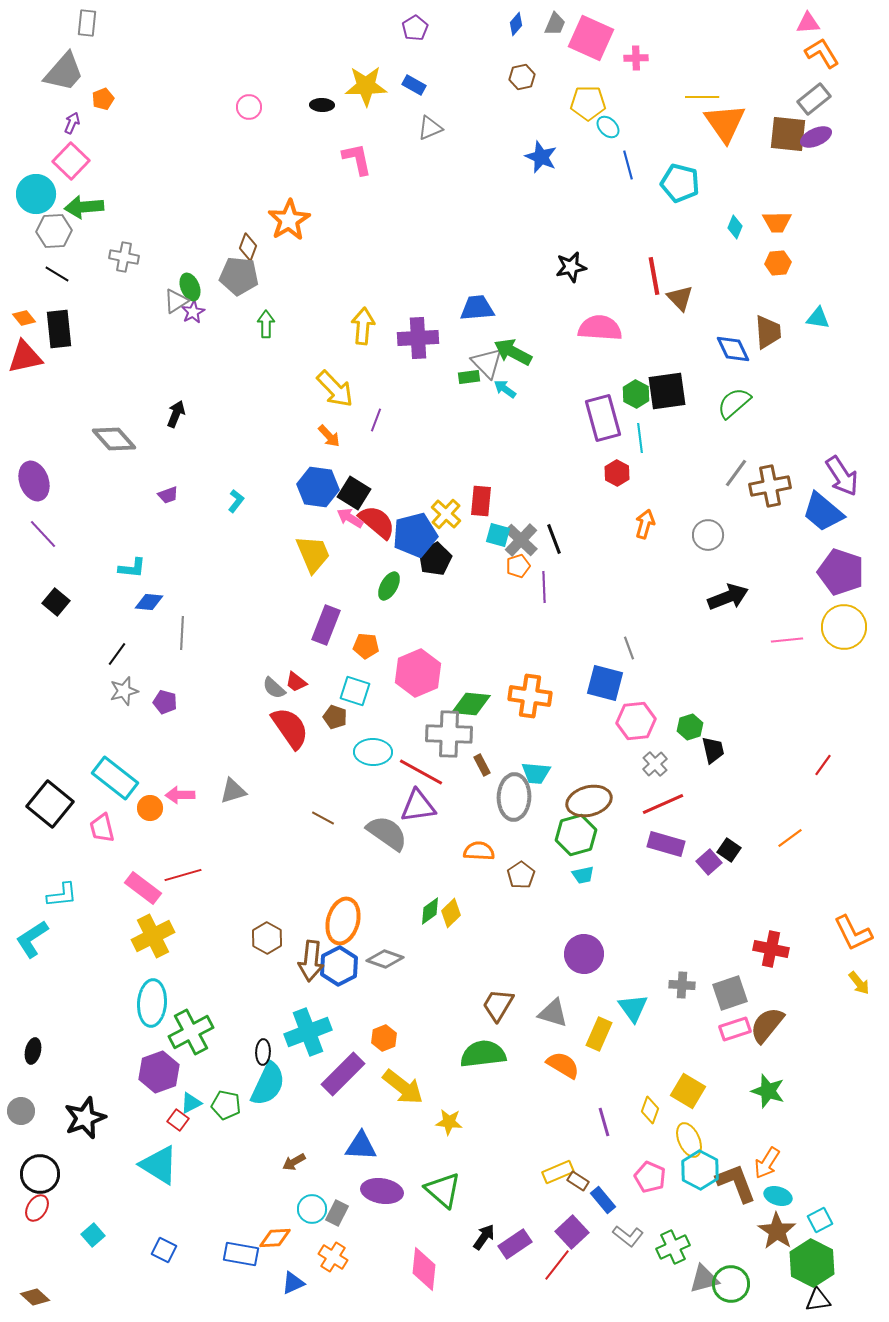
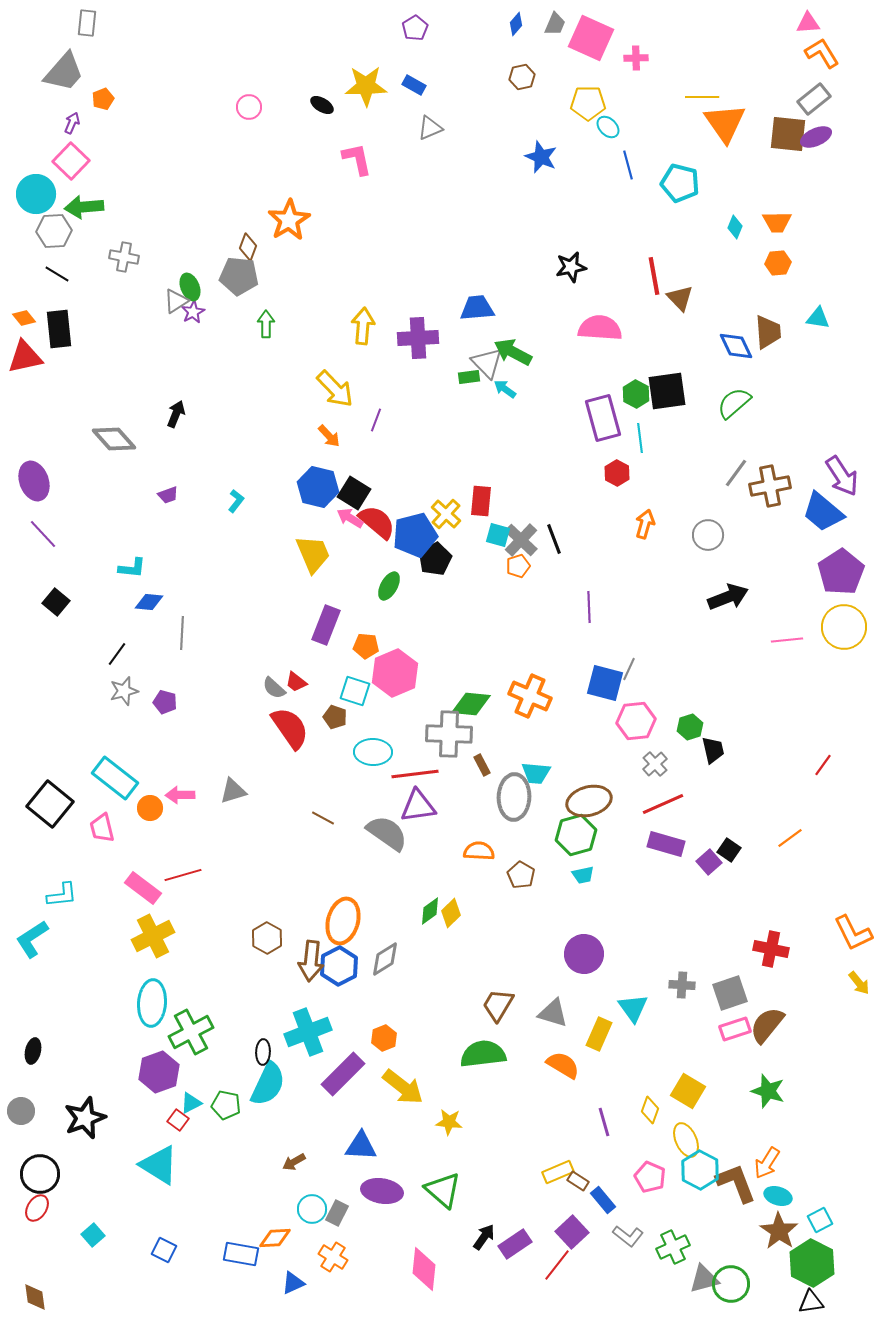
black ellipse at (322, 105): rotated 30 degrees clockwise
blue diamond at (733, 349): moved 3 px right, 3 px up
blue hexagon at (318, 487): rotated 6 degrees clockwise
purple pentagon at (841, 572): rotated 21 degrees clockwise
purple line at (544, 587): moved 45 px right, 20 px down
gray line at (629, 648): moved 21 px down; rotated 45 degrees clockwise
pink hexagon at (418, 673): moved 23 px left
orange cross at (530, 696): rotated 15 degrees clockwise
red line at (421, 772): moved 6 px left, 2 px down; rotated 36 degrees counterclockwise
brown pentagon at (521, 875): rotated 8 degrees counterclockwise
gray diamond at (385, 959): rotated 51 degrees counterclockwise
yellow ellipse at (689, 1140): moved 3 px left
brown star at (777, 1231): moved 2 px right
brown diamond at (35, 1297): rotated 40 degrees clockwise
black triangle at (818, 1300): moved 7 px left, 2 px down
